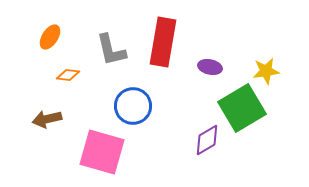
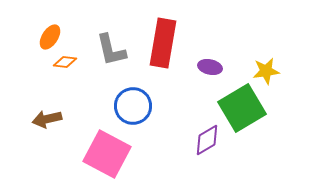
red rectangle: moved 1 px down
orange diamond: moved 3 px left, 13 px up
pink square: moved 5 px right, 2 px down; rotated 12 degrees clockwise
